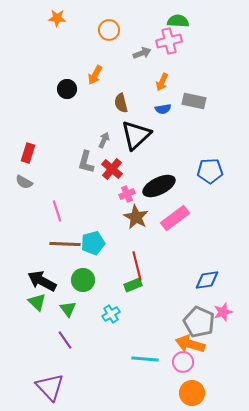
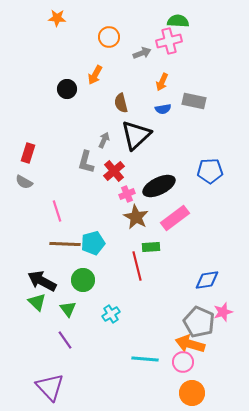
orange circle at (109, 30): moved 7 px down
red cross at (112, 169): moved 2 px right, 2 px down; rotated 10 degrees clockwise
green rectangle at (133, 285): moved 18 px right, 38 px up; rotated 18 degrees clockwise
